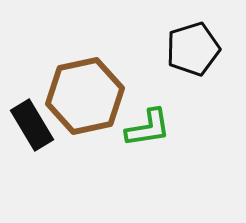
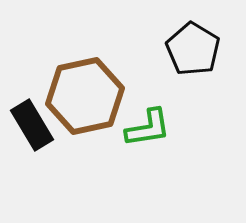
black pentagon: rotated 24 degrees counterclockwise
